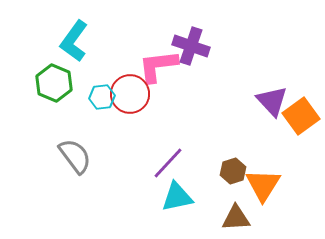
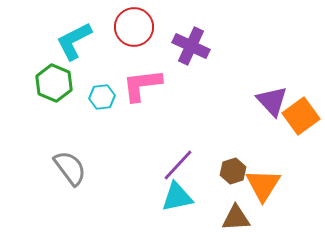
cyan L-shape: rotated 27 degrees clockwise
purple cross: rotated 6 degrees clockwise
pink L-shape: moved 16 px left, 19 px down
red circle: moved 4 px right, 67 px up
gray semicircle: moved 5 px left, 12 px down
purple line: moved 10 px right, 2 px down
